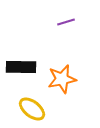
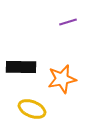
purple line: moved 2 px right
yellow ellipse: rotated 16 degrees counterclockwise
